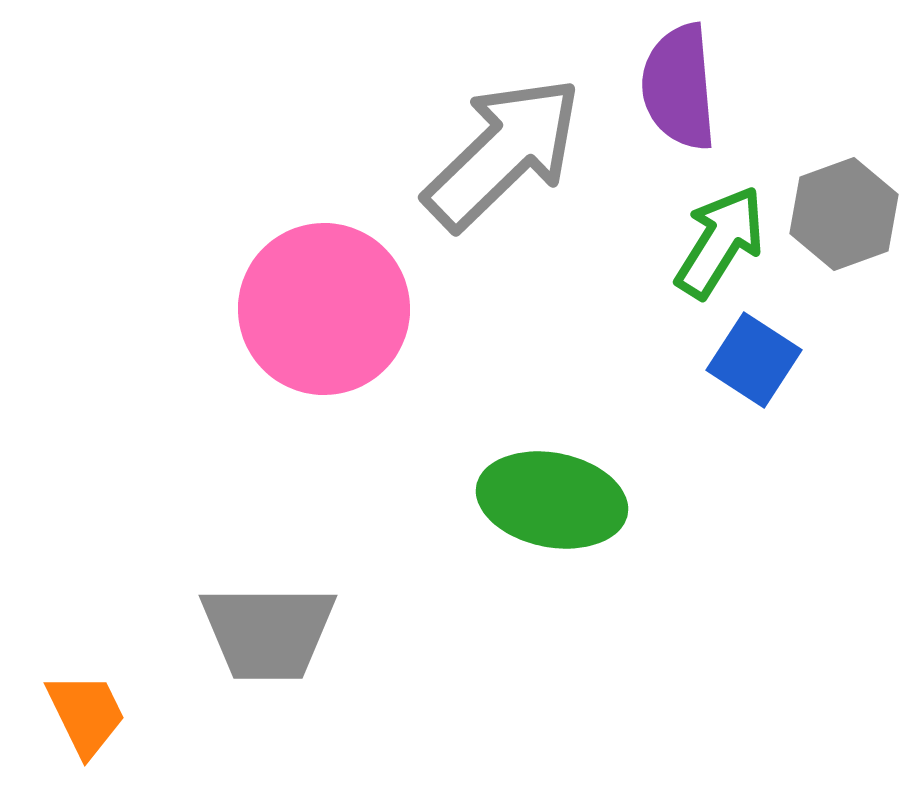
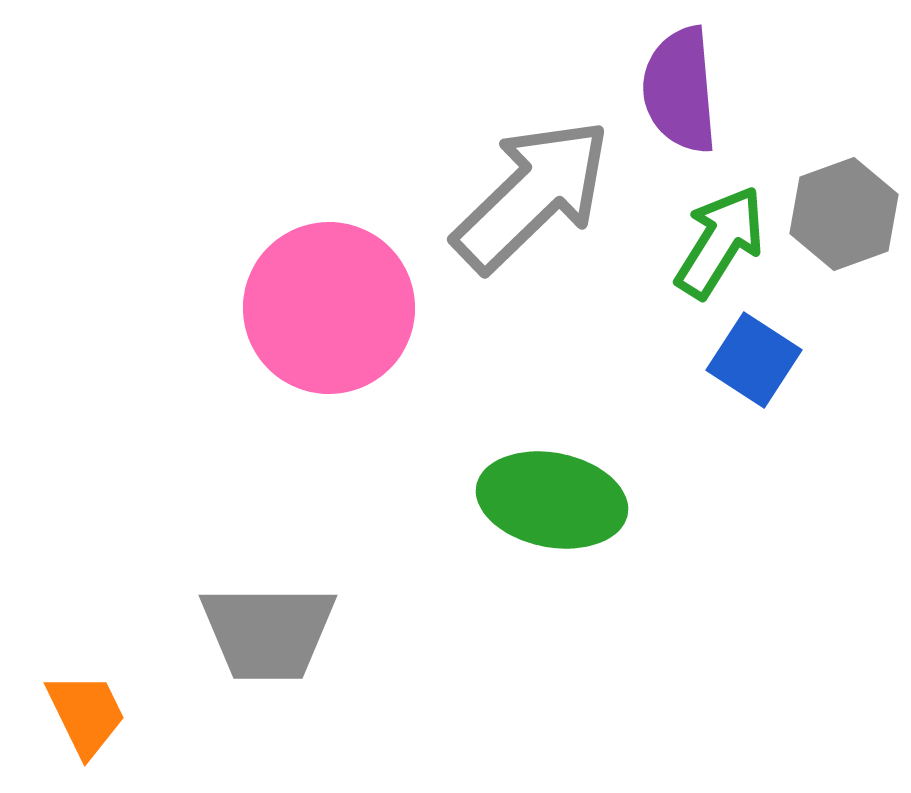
purple semicircle: moved 1 px right, 3 px down
gray arrow: moved 29 px right, 42 px down
pink circle: moved 5 px right, 1 px up
